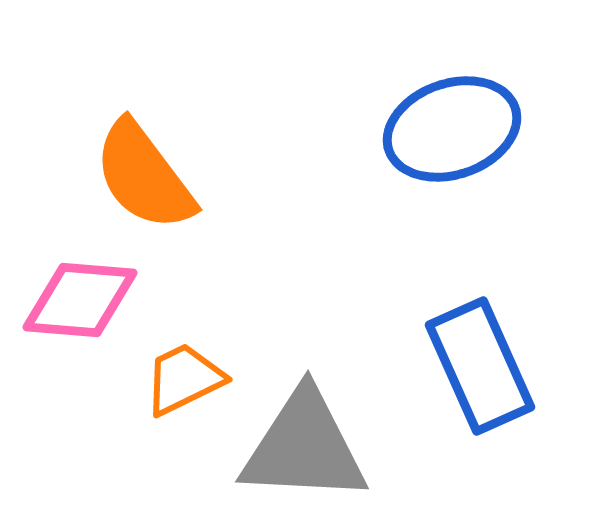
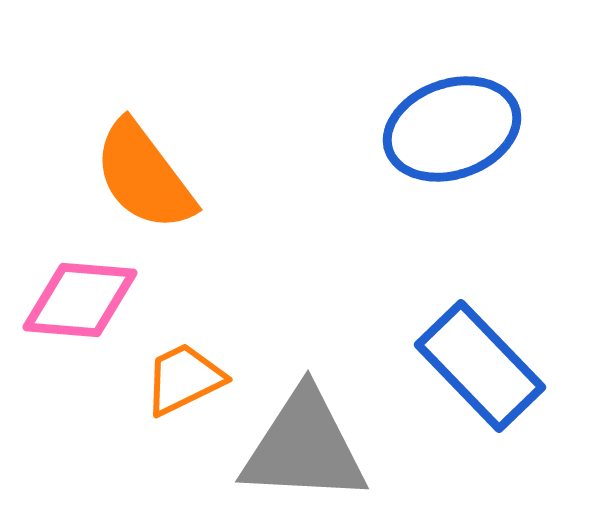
blue rectangle: rotated 20 degrees counterclockwise
